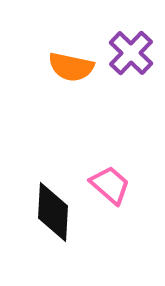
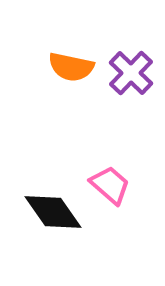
purple cross: moved 20 px down
black diamond: rotated 38 degrees counterclockwise
